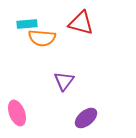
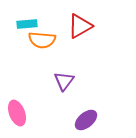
red triangle: moved 1 px left, 3 px down; rotated 44 degrees counterclockwise
orange semicircle: moved 2 px down
purple ellipse: moved 2 px down
